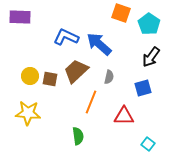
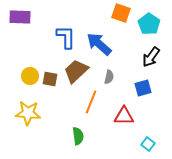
blue L-shape: rotated 65 degrees clockwise
